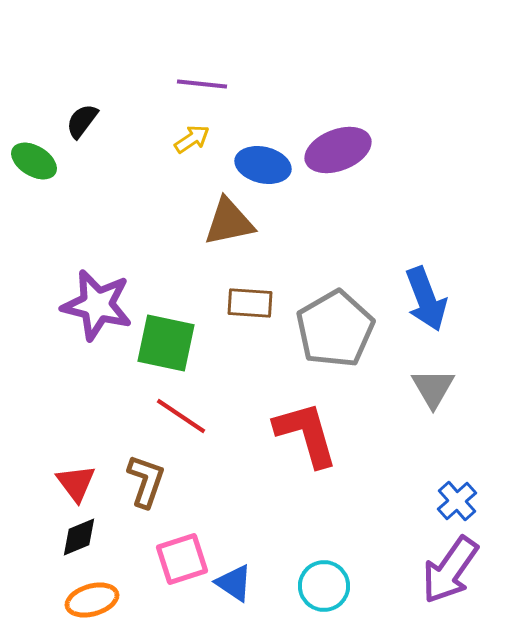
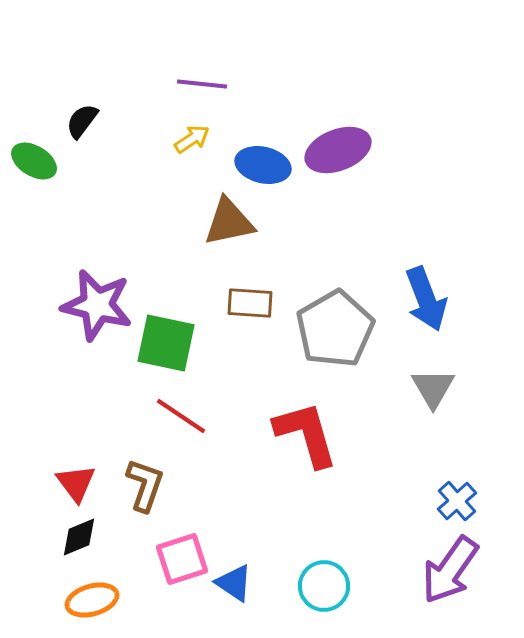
brown L-shape: moved 1 px left, 4 px down
